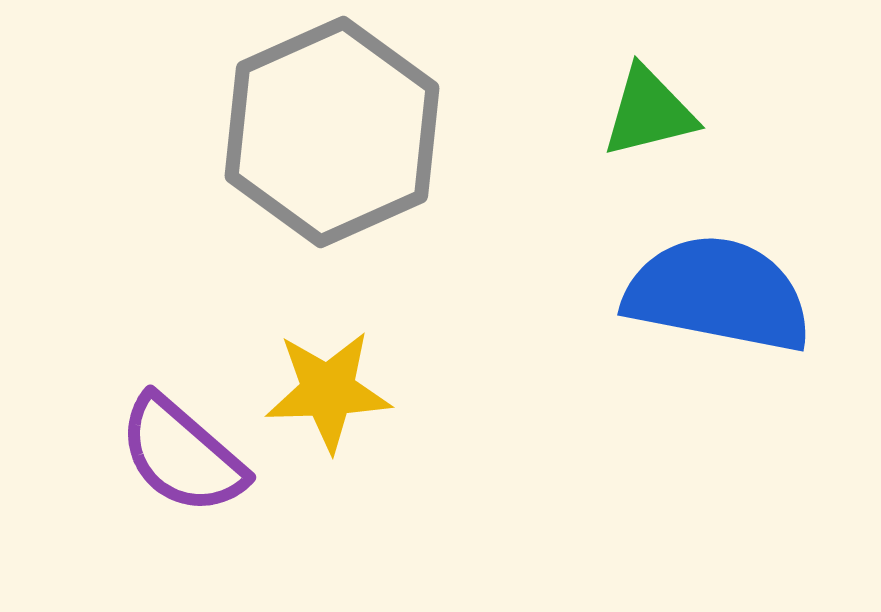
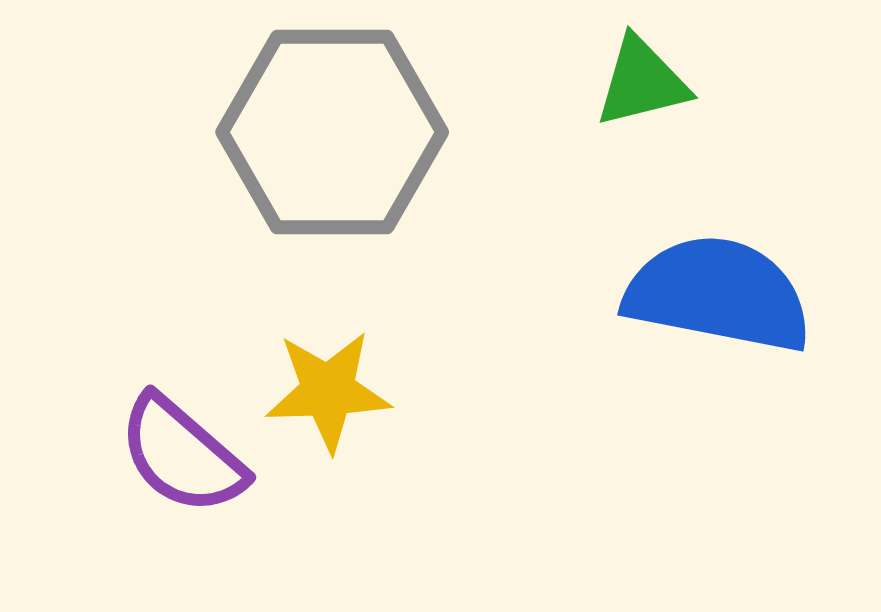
green triangle: moved 7 px left, 30 px up
gray hexagon: rotated 24 degrees clockwise
